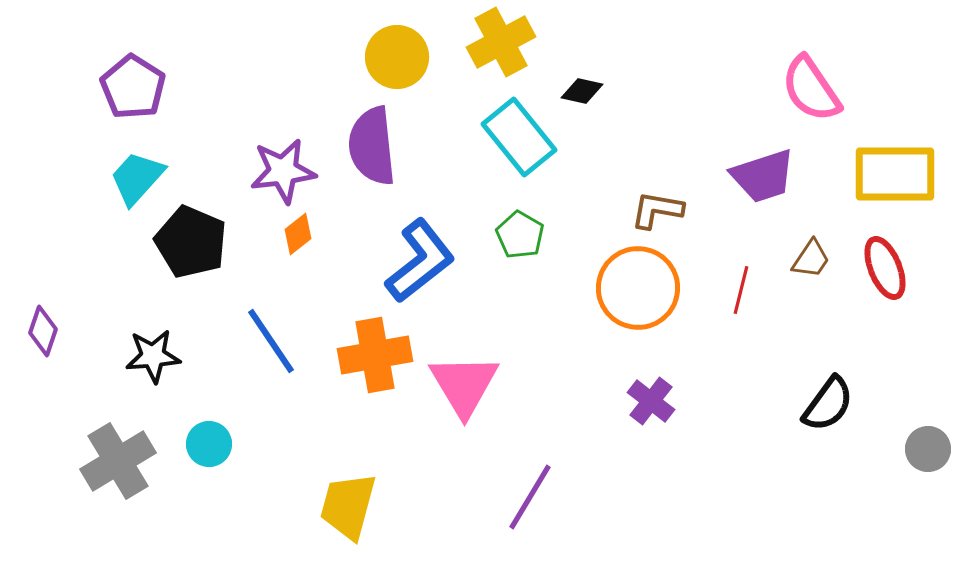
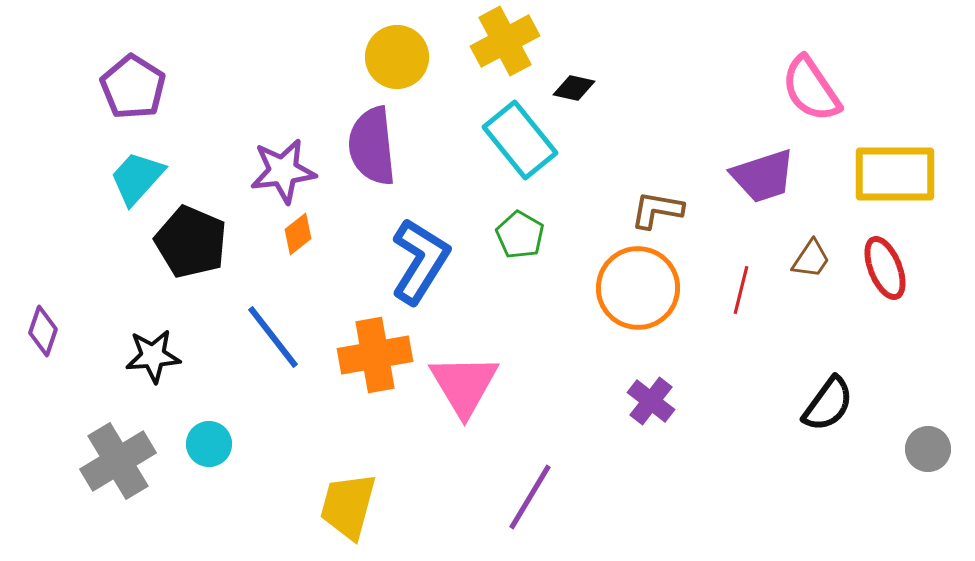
yellow cross: moved 4 px right, 1 px up
black diamond: moved 8 px left, 3 px up
cyan rectangle: moved 1 px right, 3 px down
blue L-shape: rotated 20 degrees counterclockwise
blue line: moved 2 px right, 4 px up; rotated 4 degrees counterclockwise
